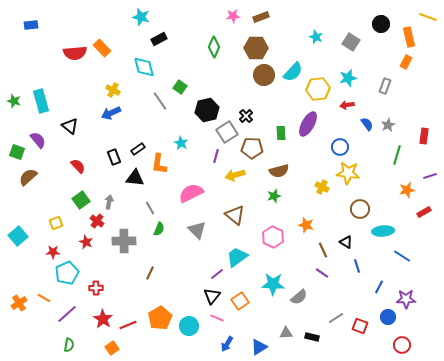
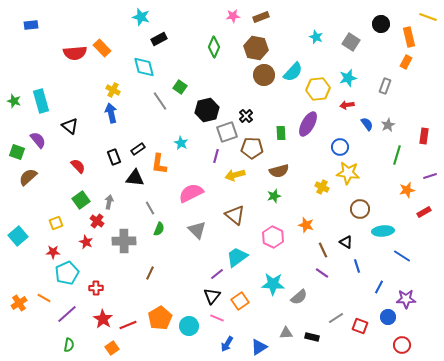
brown hexagon at (256, 48): rotated 10 degrees clockwise
blue arrow at (111, 113): rotated 102 degrees clockwise
gray square at (227, 132): rotated 15 degrees clockwise
